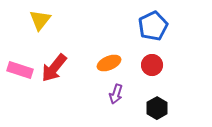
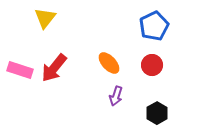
yellow triangle: moved 5 px right, 2 px up
blue pentagon: moved 1 px right
orange ellipse: rotated 70 degrees clockwise
purple arrow: moved 2 px down
black hexagon: moved 5 px down
